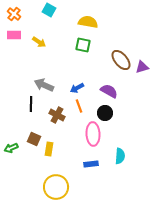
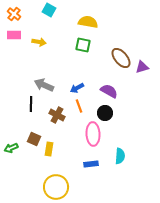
yellow arrow: rotated 24 degrees counterclockwise
brown ellipse: moved 2 px up
